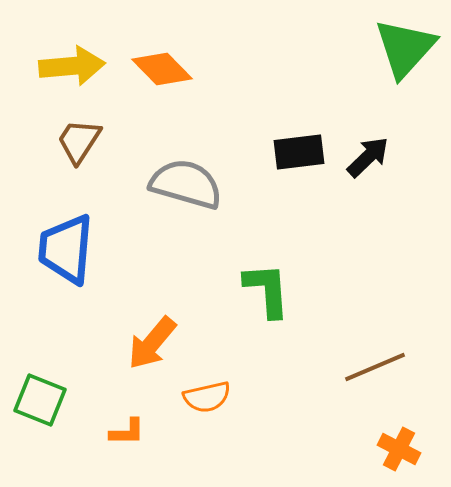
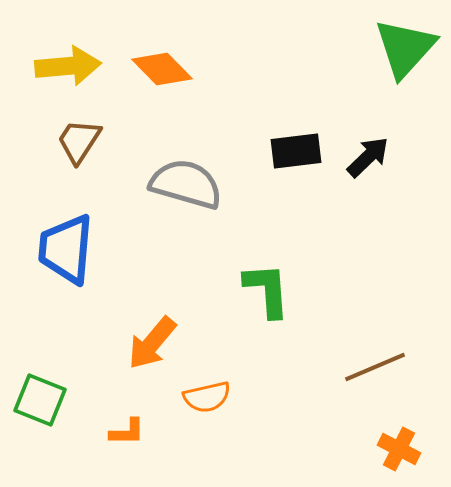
yellow arrow: moved 4 px left
black rectangle: moved 3 px left, 1 px up
